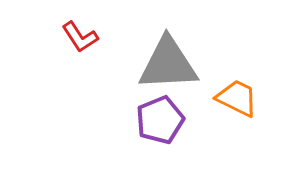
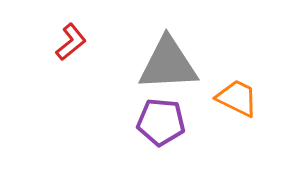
red L-shape: moved 9 px left, 5 px down; rotated 96 degrees counterclockwise
purple pentagon: moved 1 px right, 2 px down; rotated 27 degrees clockwise
